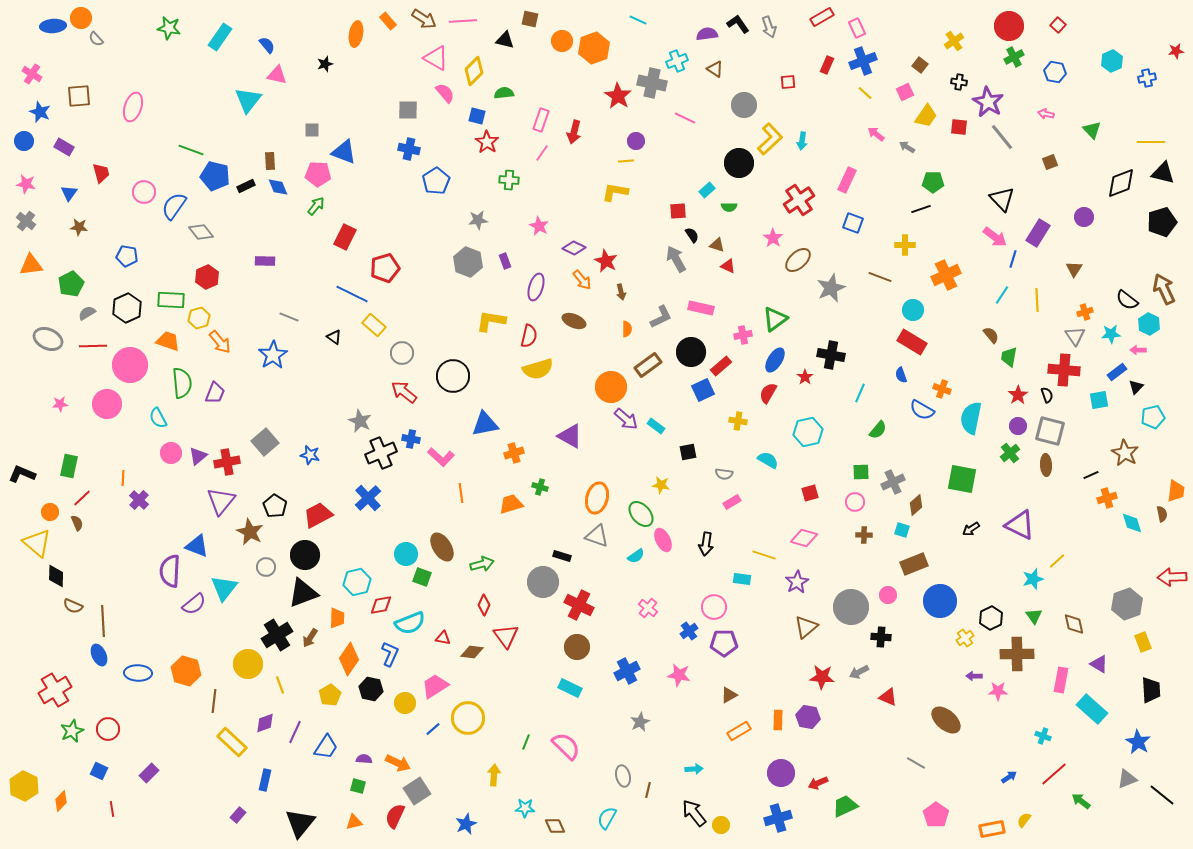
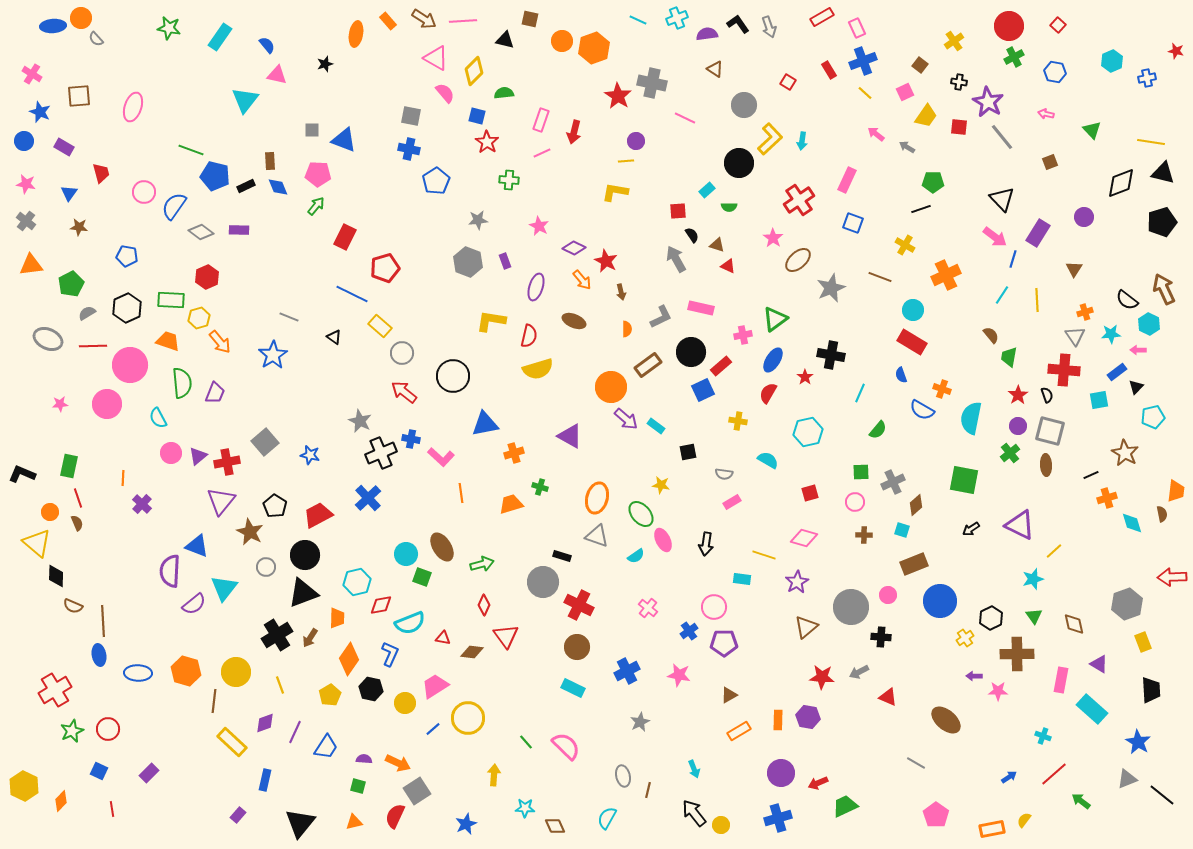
red star at (1176, 51): rotated 21 degrees clockwise
cyan cross at (677, 61): moved 43 px up
red rectangle at (827, 65): moved 2 px right, 5 px down; rotated 54 degrees counterclockwise
red square at (788, 82): rotated 35 degrees clockwise
cyan triangle at (248, 100): moved 3 px left
gray square at (408, 110): moved 3 px right, 6 px down; rotated 10 degrees clockwise
yellow line at (1151, 142): rotated 8 degrees clockwise
blue triangle at (344, 152): moved 12 px up
pink line at (542, 153): rotated 30 degrees clockwise
gray diamond at (201, 232): rotated 15 degrees counterclockwise
yellow cross at (905, 245): rotated 30 degrees clockwise
purple rectangle at (265, 261): moved 26 px left, 31 px up
yellow rectangle at (374, 325): moved 6 px right, 1 px down
blue ellipse at (775, 360): moved 2 px left
green square at (962, 479): moved 2 px right, 1 px down
red line at (82, 498): moved 4 px left; rotated 66 degrees counterclockwise
purple cross at (139, 500): moved 3 px right, 4 px down
yellow line at (1057, 561): moved 3 px left, 10 px up
blue ellipse at (99, 655): rotated 15 degrees clockwise
yellow circle at (248, 664): moved 12 px left, 8 px down
cyan rectangle at (570, 688): moved 3 px right
green line at (526, 742): rotated 63 degrees counterclockwise
cyan arrow at (694, 769): rotated 72 degrees clockwise
